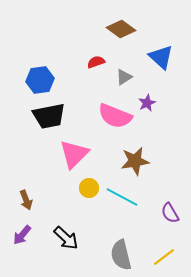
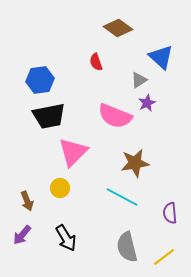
brown diamond: moved 3 px left, 1 px up
red semicircle: rotated 90 degrees counterclockwise
gray triangle: moved 15 px right, 3 px down
pink triangle: moved 1 px left, 2 px up
brown star: moved 2 px down
yellow circle: moved 29 px left
brown arrow: moved 1 px right, 1 px down
purple semicircle: rotated 25 degrees clockwise
black arrow: rotated 16 degrees clockwise
gray semicircle: moved 6 px right, 8 px up
